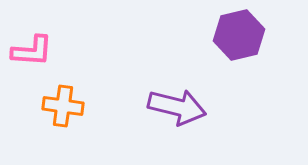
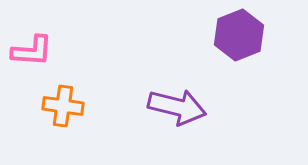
purple hexagon: rotated 9 degrees counterclockwise
